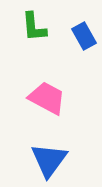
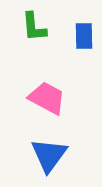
blue rectangle: rotated 28 degrees clockwise
blue triangle: moved 5 px up
